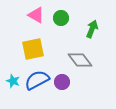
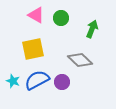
gray diamond: rotated 10 degrees counterclockwise
